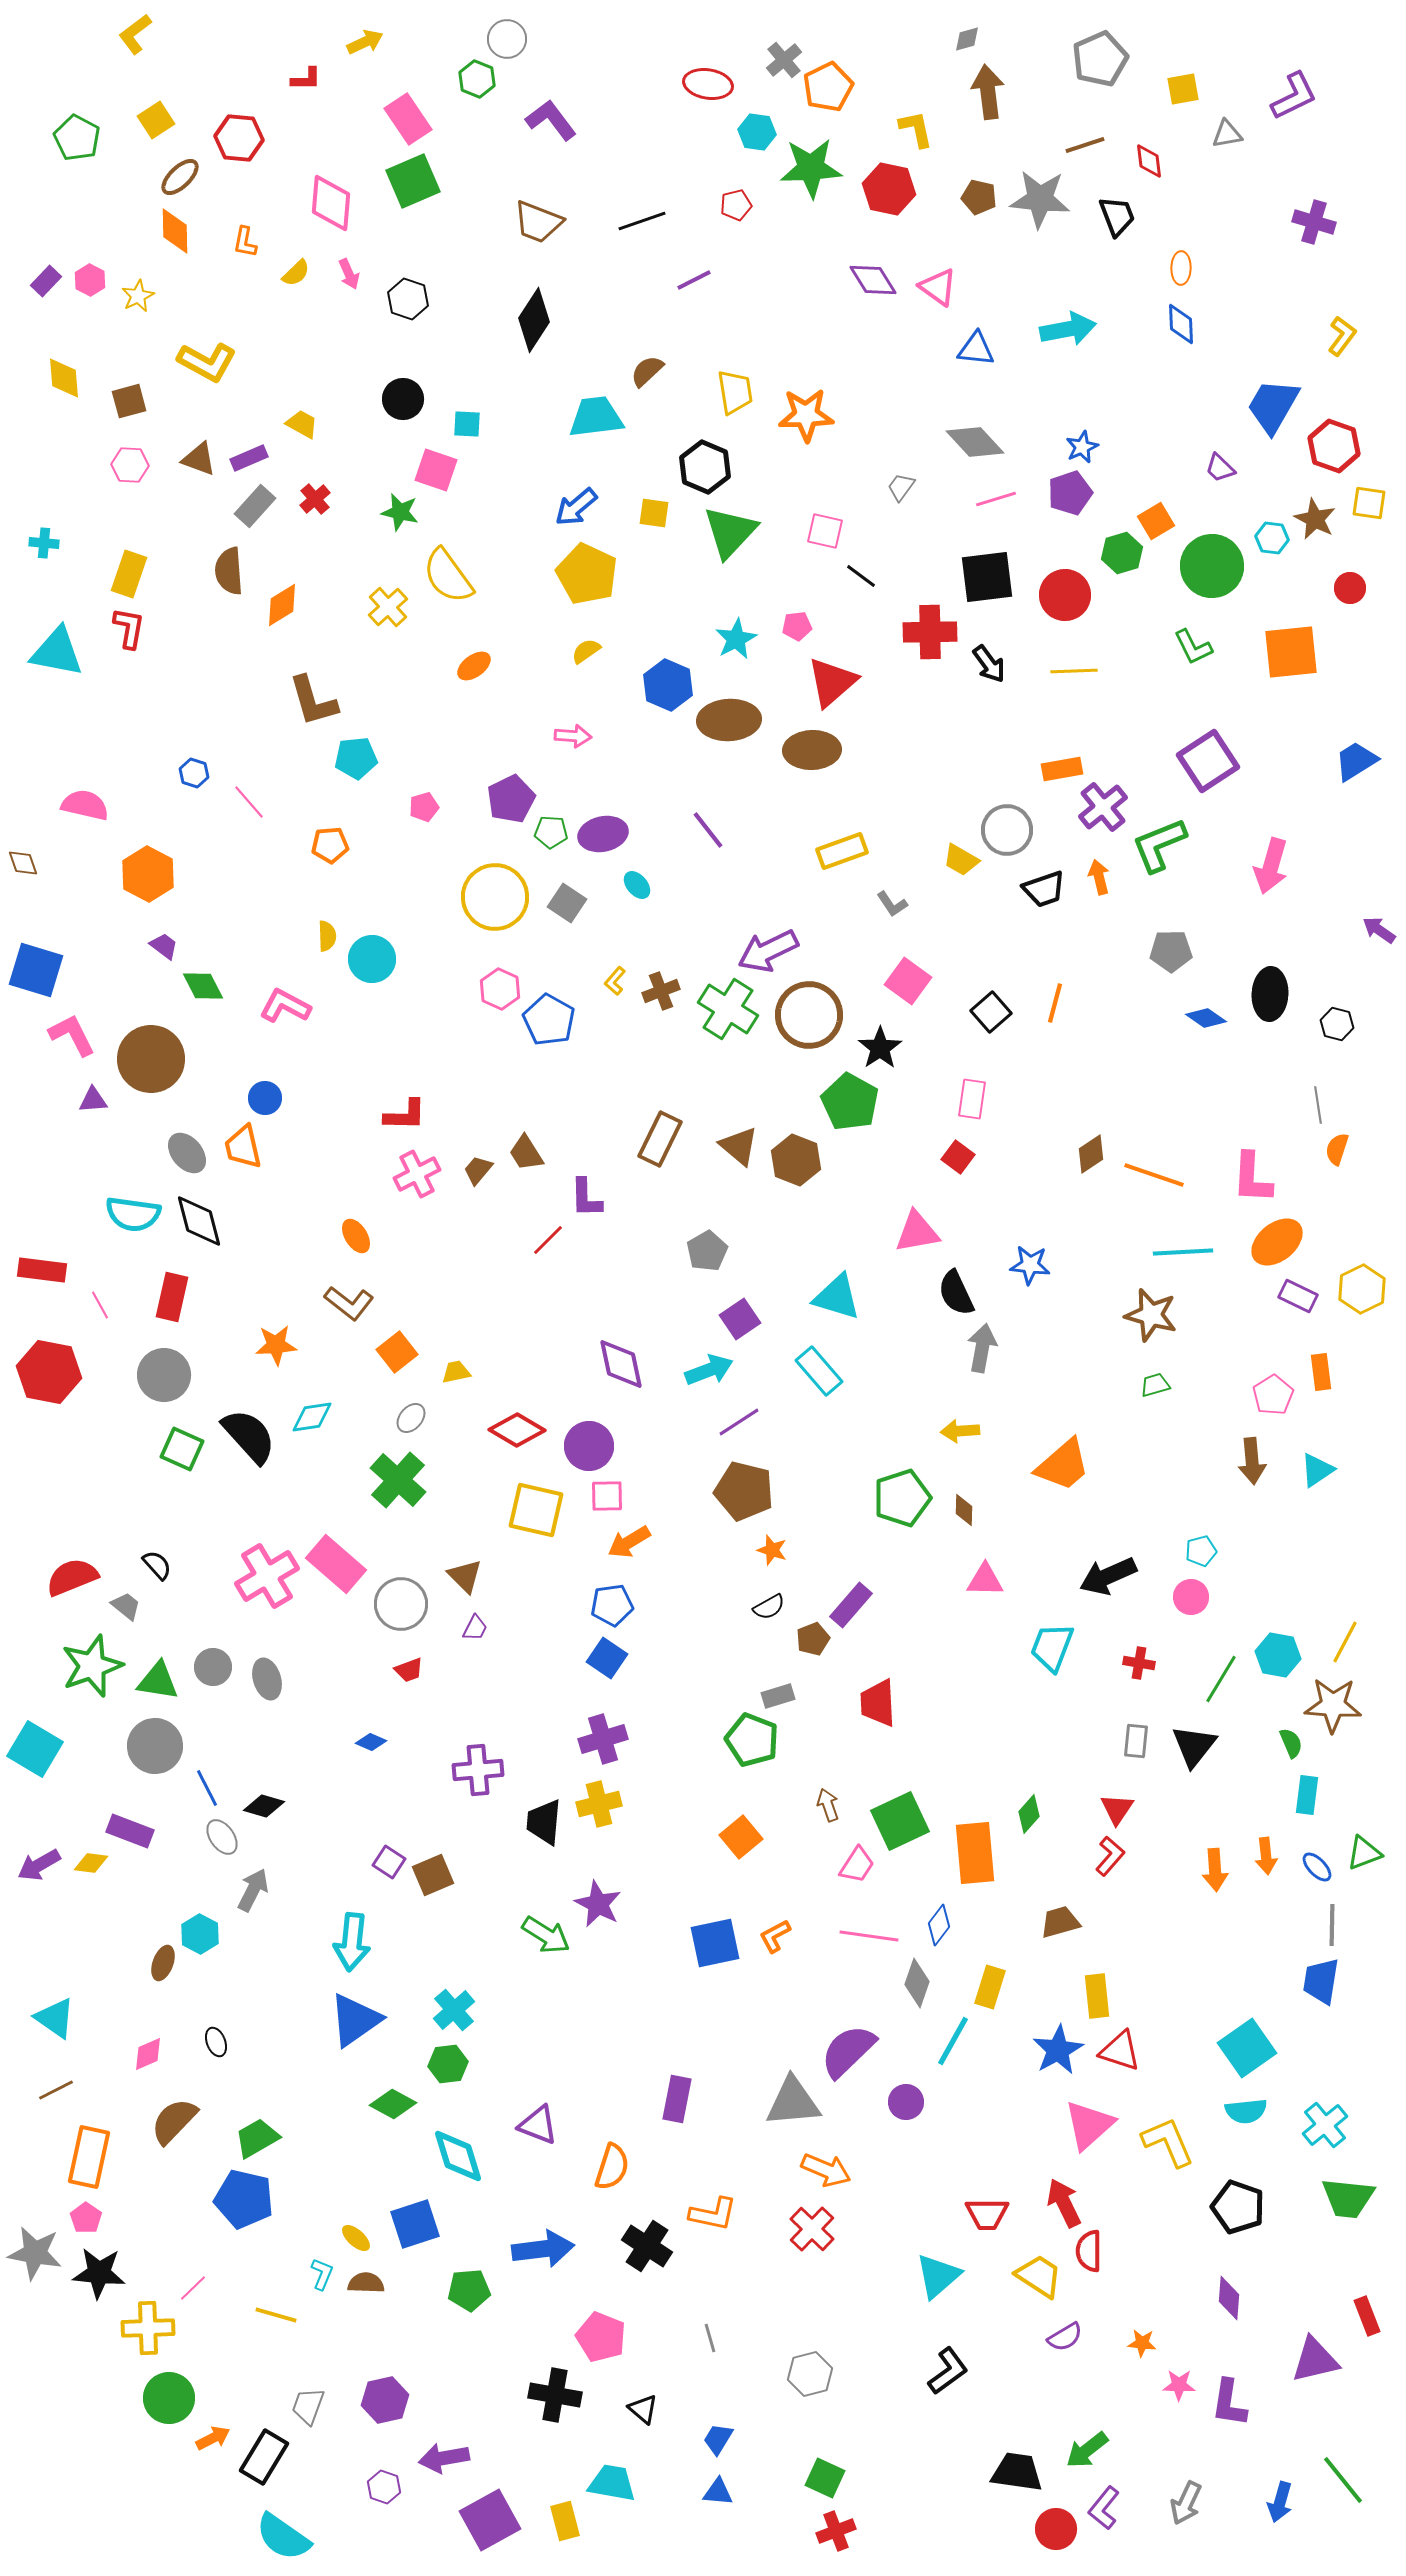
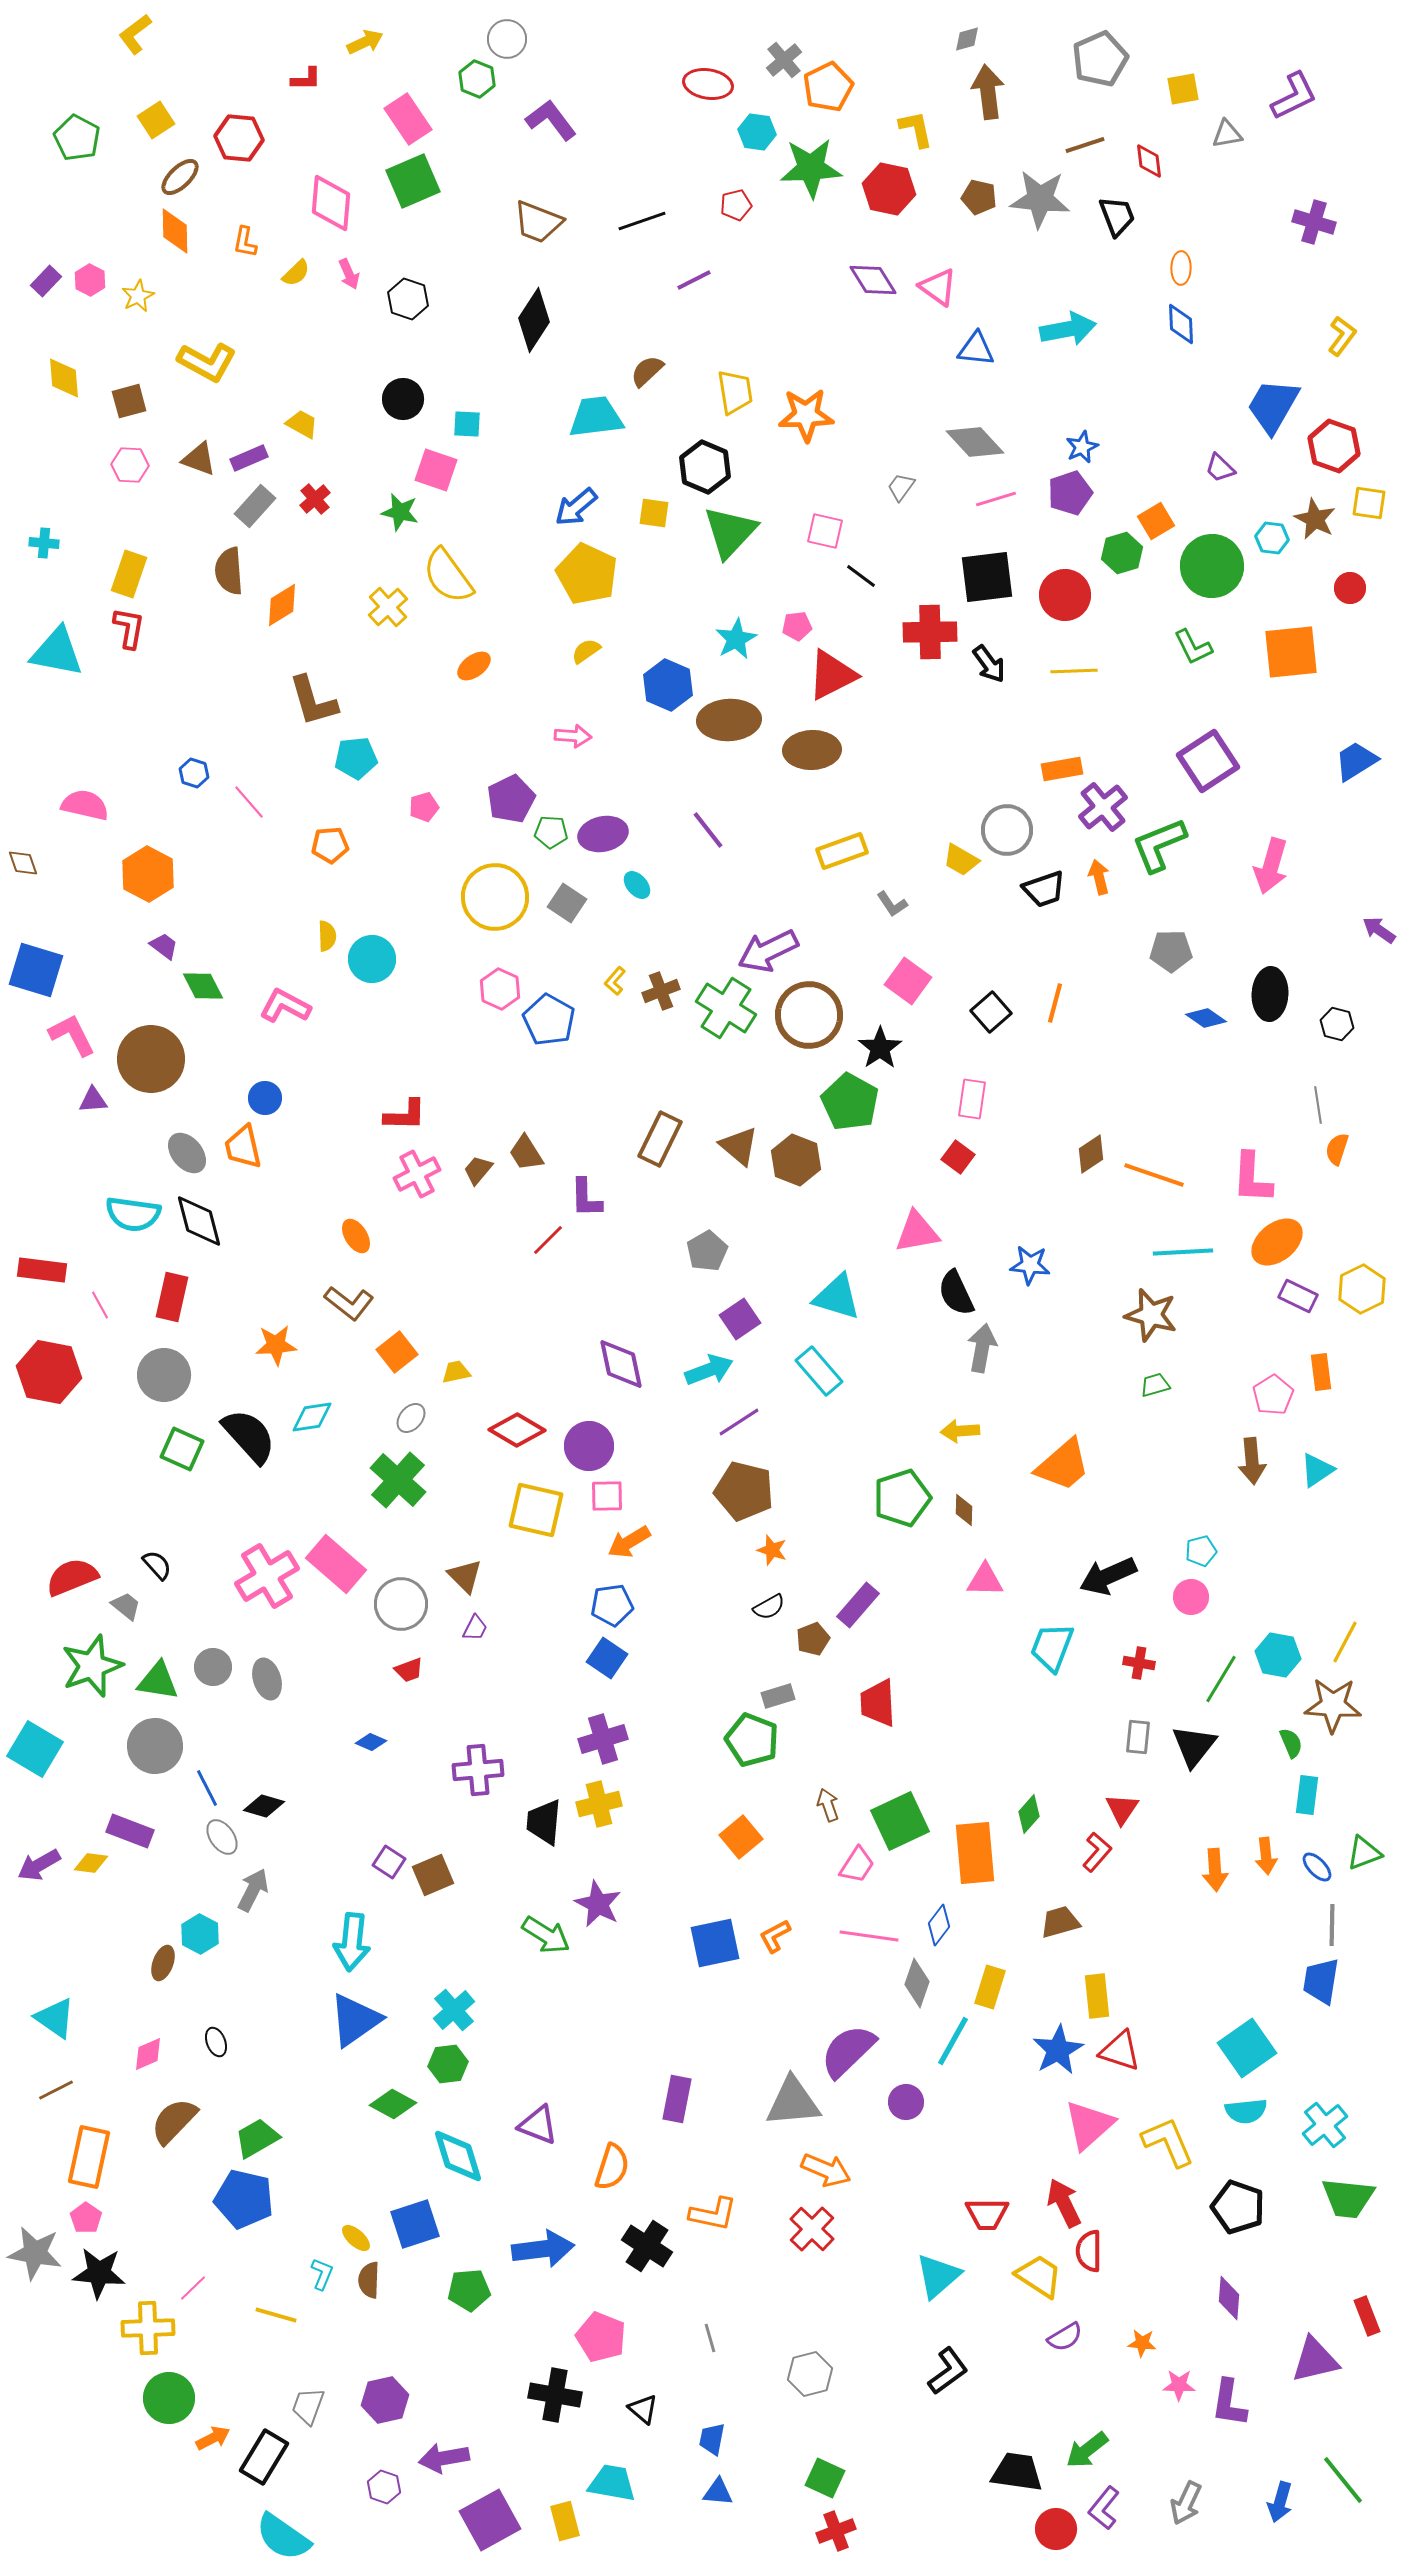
red triangle at (832, 682): moved 7 px up; rotated 14 degrees clockwise
green cross at (728, 1009): moved 2 px left, 1 px up
purple rectangle at (851, 1605): moved 7 px right
gray rectangle at (1136, 1741): moved 2 px right, 4 px up
red triangle at (1117, 1809): moved 5 px right
red L-shape at (1110, 1856): moved 13 px left, 4 px up
brown semicircle at (366, 2283): moved 3 px right, 3 px up; rotated 90 degrees counterclockwise
blue trapezoid at (718, 2439): moved 6 px left; rotated 20 degrees counterclockwise
